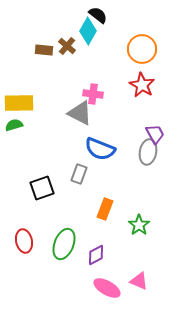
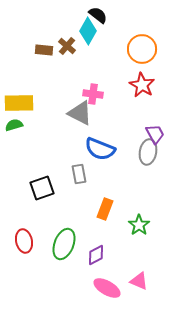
gray rectangle: rotated 30 degrees counterclockwise
